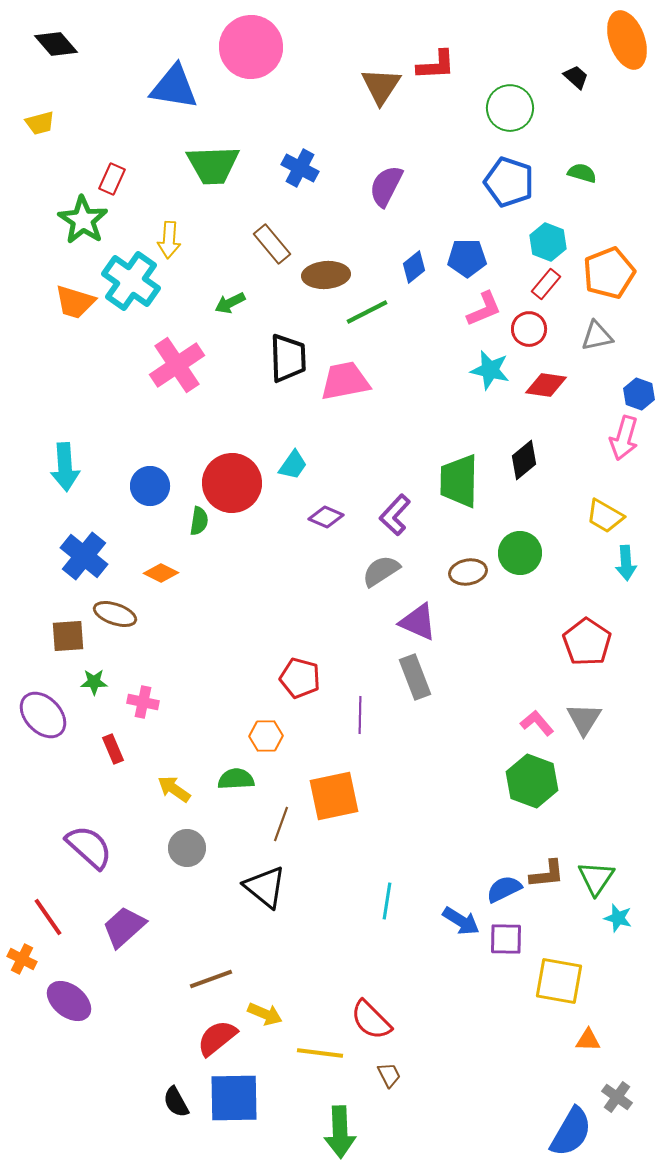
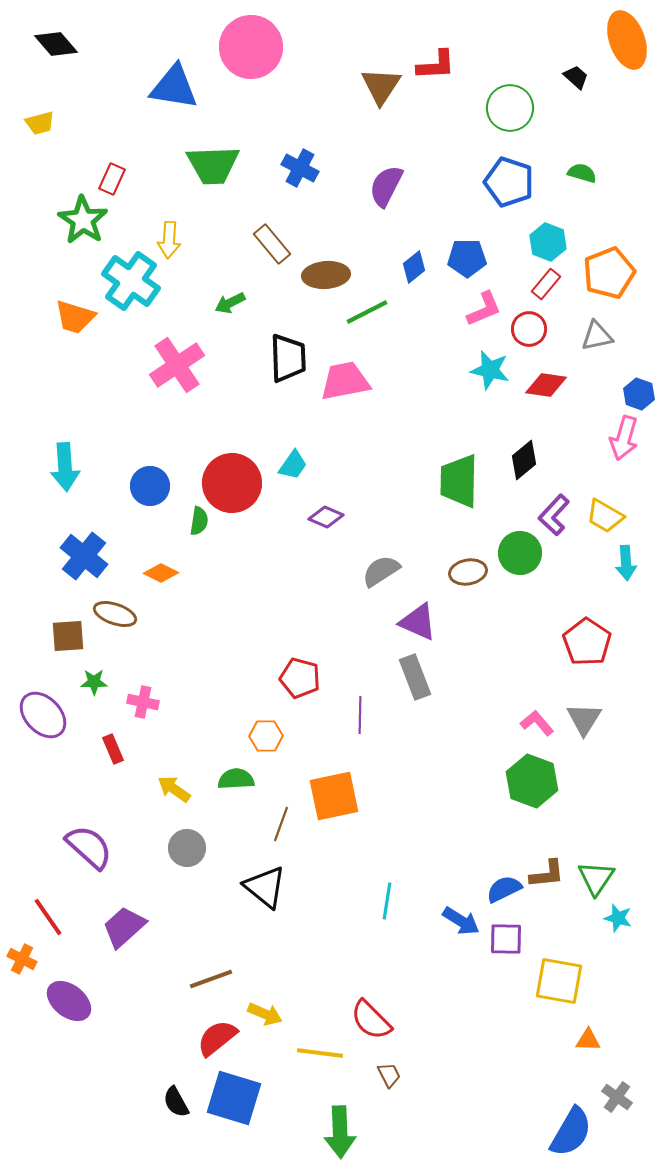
orange trapezoid at (75, 302): moved 15 px down
purple L-shape at (395, 515): moved 159 px right
blue square at (234, 1098): rotated 18 degrees clockwise
